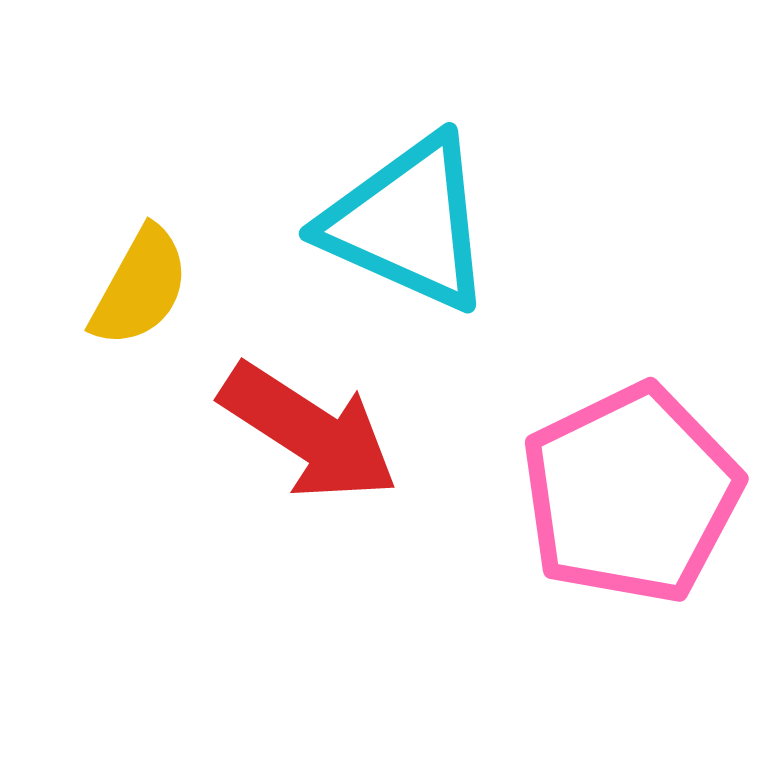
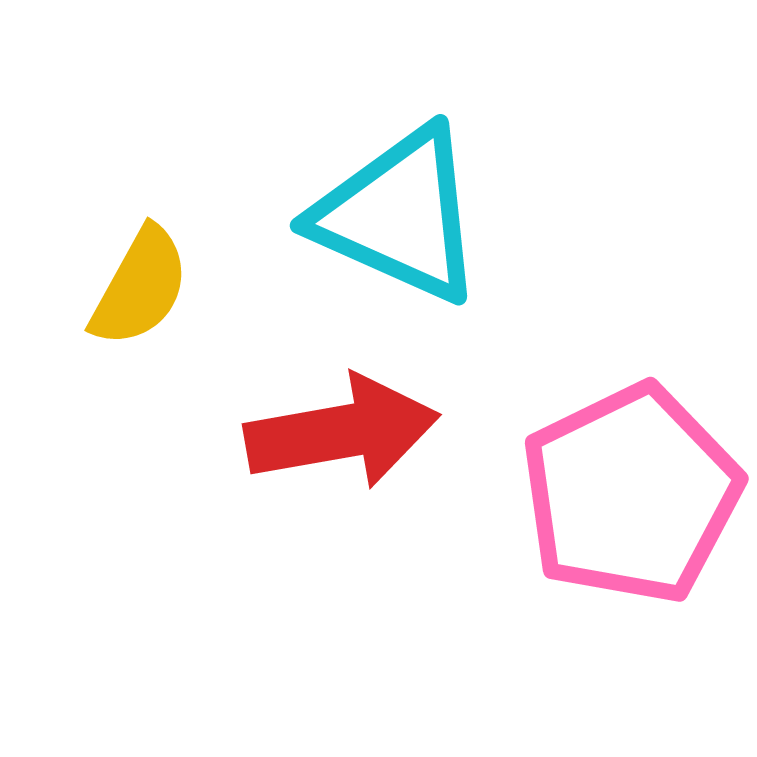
cyan triangle: moved 9 px left, 8 px up
red arrow: moved 33 px right; rotated 43 degrees counterclockwise
